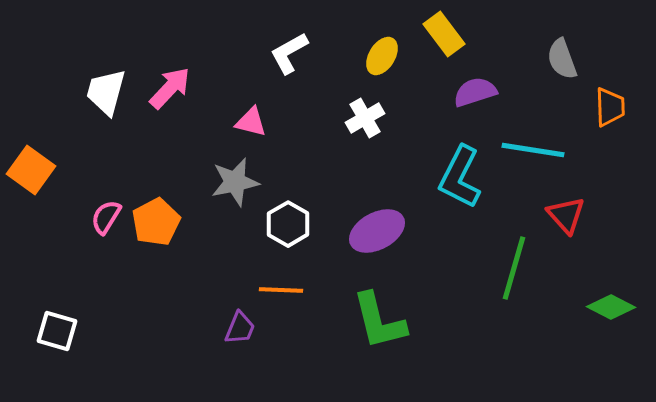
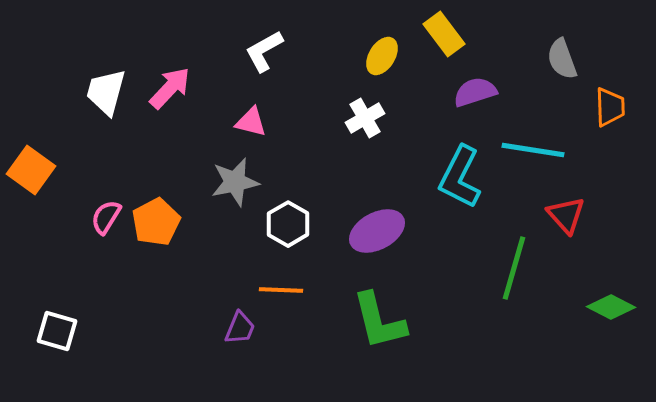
white L-shape: moved 25 px left, 2 px up
